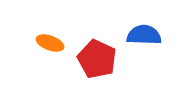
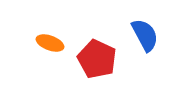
blue semicircle: moved 1 px right; rotated 60 degrees clockwise
